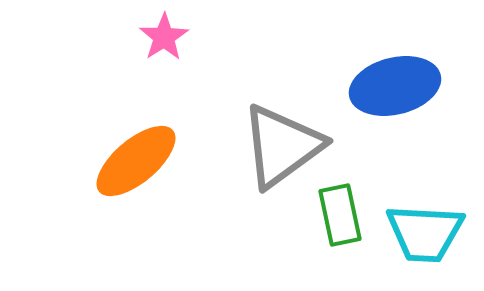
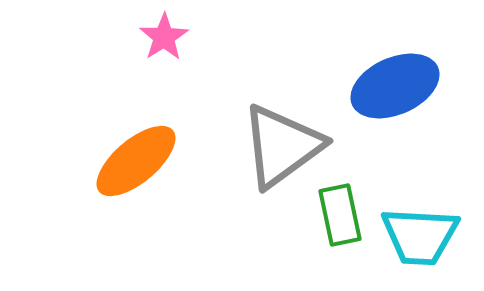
blue ellipse: rotated 10 degrees counterclockwise
cyan trapezoid: moved 5 px left, 3 px down
